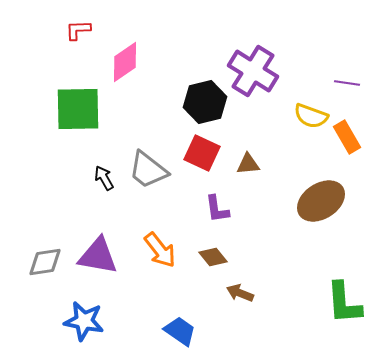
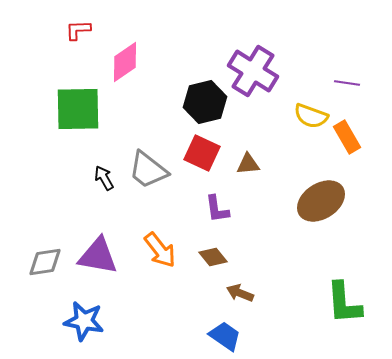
blue trapezoid: moved 45 px right, 5 px down
